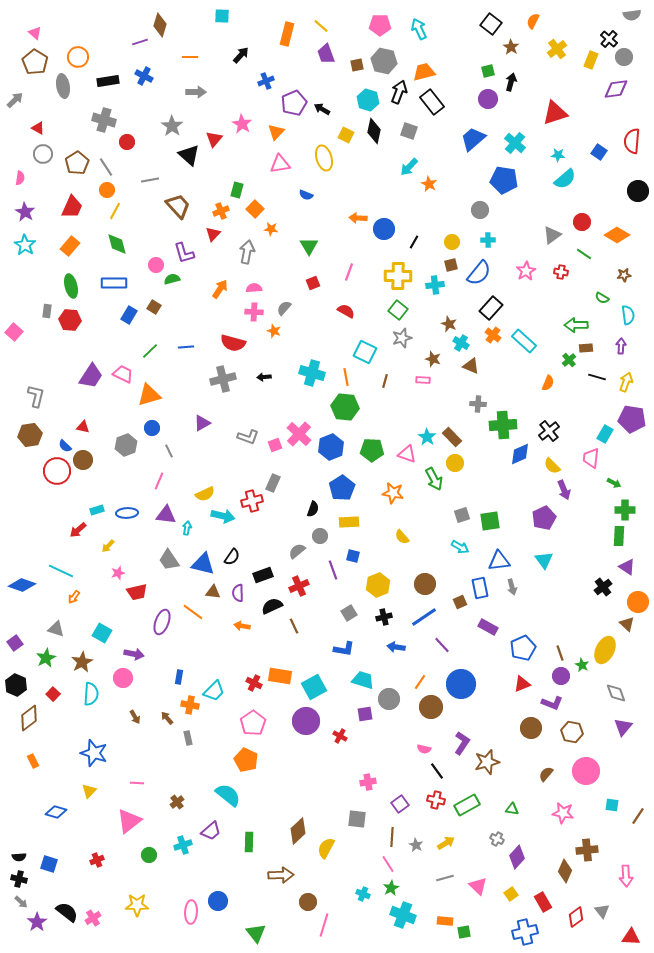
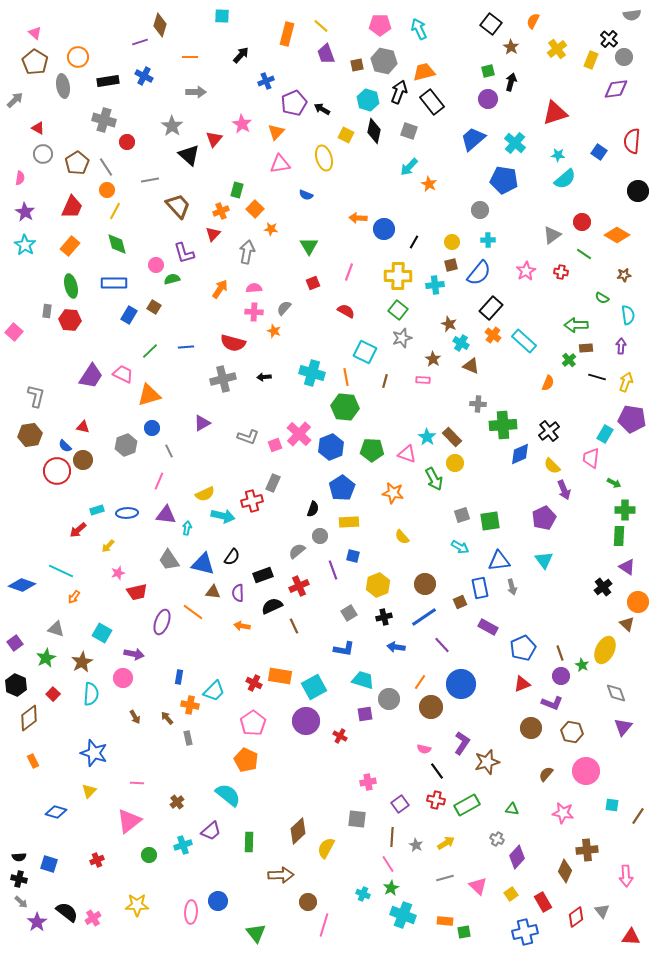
brown star at (433, 359): rotated 14 degrees clockwise
